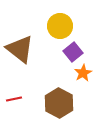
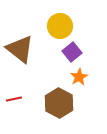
purple square: moved 1 px left
orange star: moved 4 px left, 4 px down
